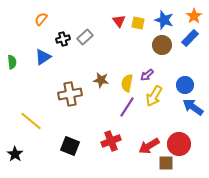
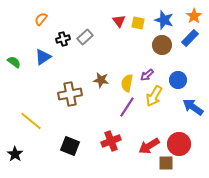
green semicircle: moved 2 px right; rotated 48 degrees counterclockwise
blue circle: moved 7 px left, 5 px up
